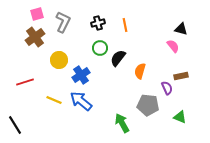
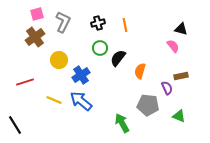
green triangle: moved 1 px left, 1 px up
